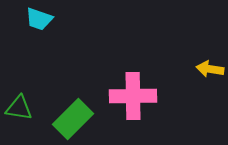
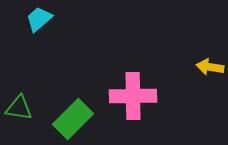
cyan trapezoid: rotated 120 degrees clockwise
yellow arrow: moved 2 px up
